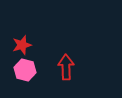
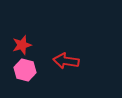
red arrow: moved 6 px up; rotated 80 degrees counterclockwise
